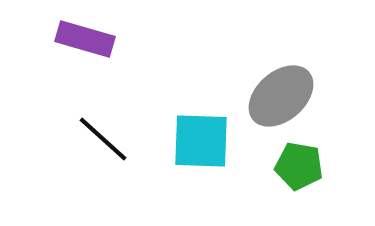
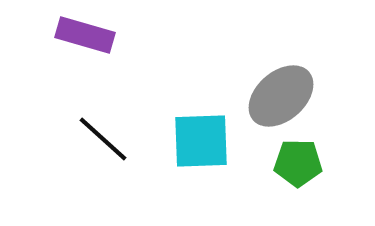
purple rectangle: moved 4 px up
cyan square: rotated 4 degrees counterclockwise
green pentagon: moved 1 px left, 3 px up; rotated 9 degrees counterclockwise
